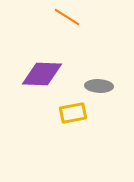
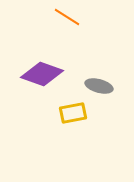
purple diamond: rotated 18 degrees clockwise
gray ellipse: rotated 12 degrees clockwise
